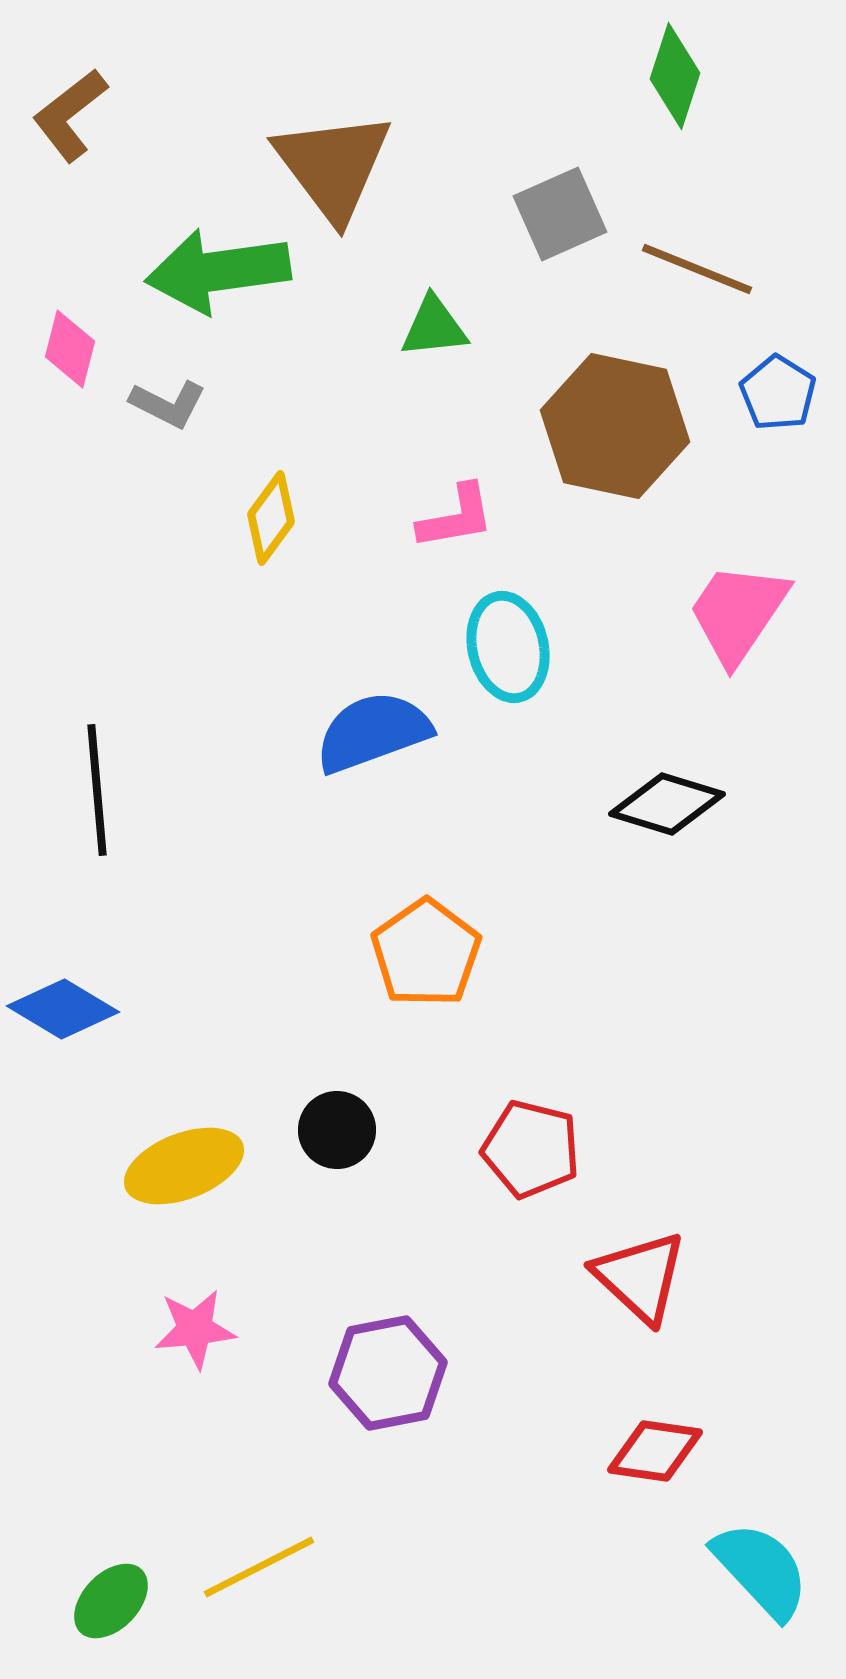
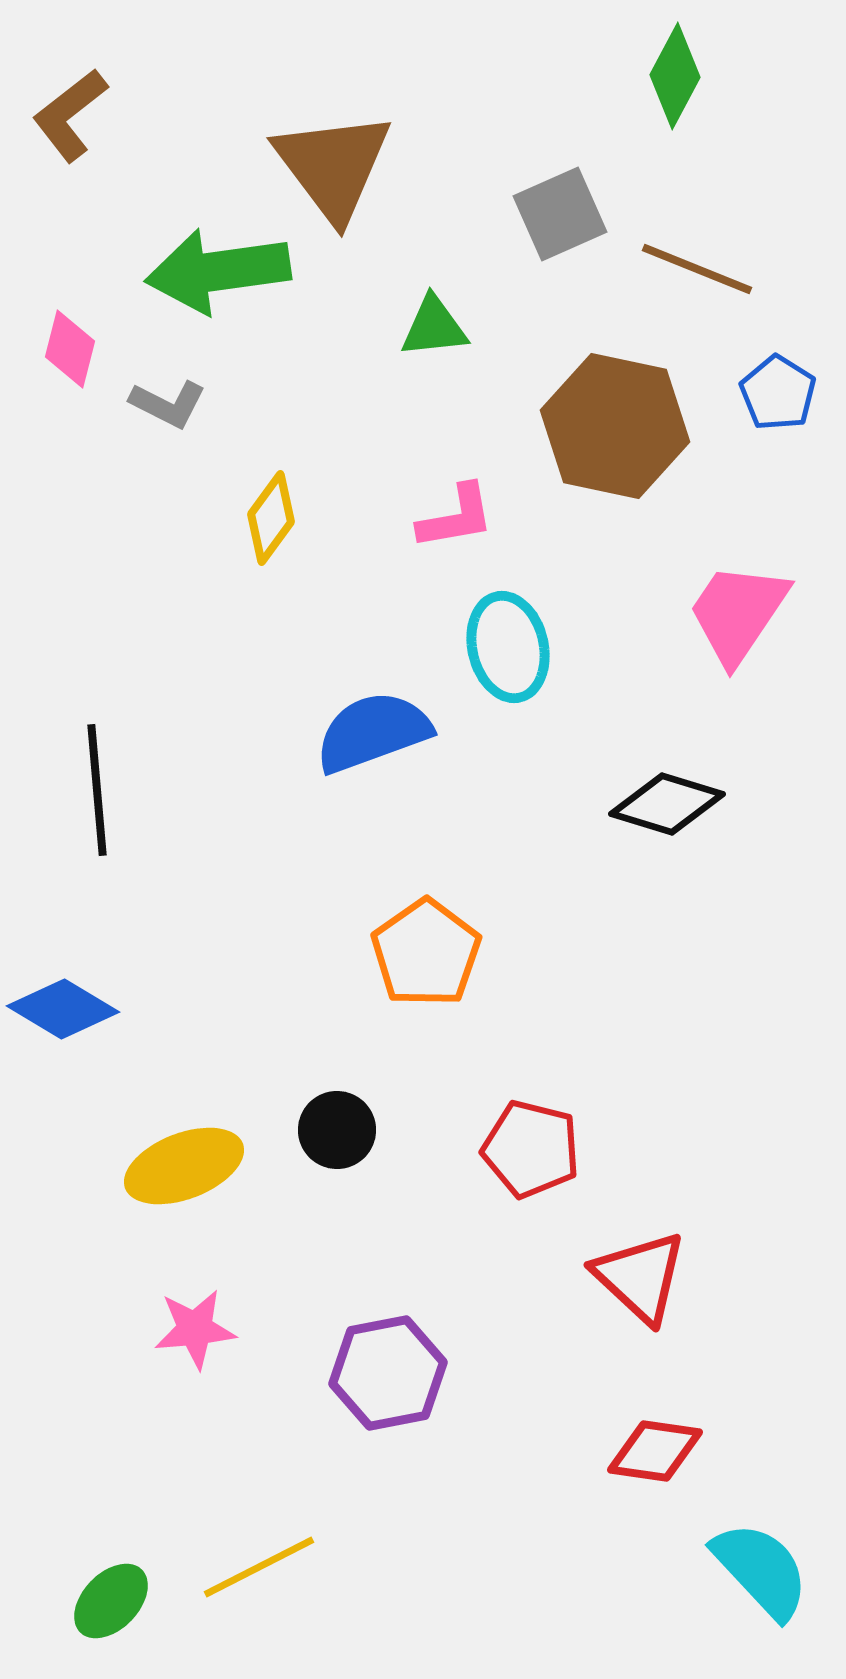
green diamond: rotated 10 degrees clockwise
